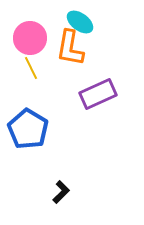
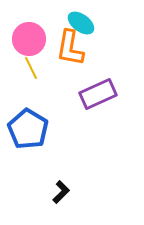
cyan ellipse: moved 1 px right, 1 px down
pink circle: moved 1 px left, 1 px down
